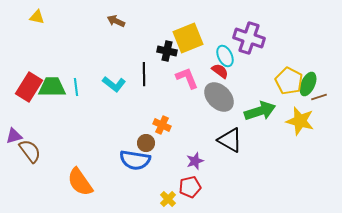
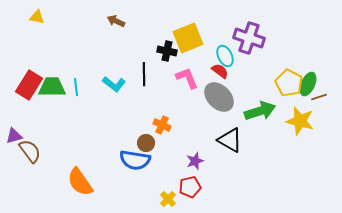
yellow pentagon: moved 2 px down
red rectangle: moved 2 px up
